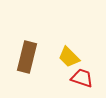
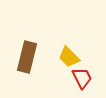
red trapezoid: rotated 45 degrees clockwise
